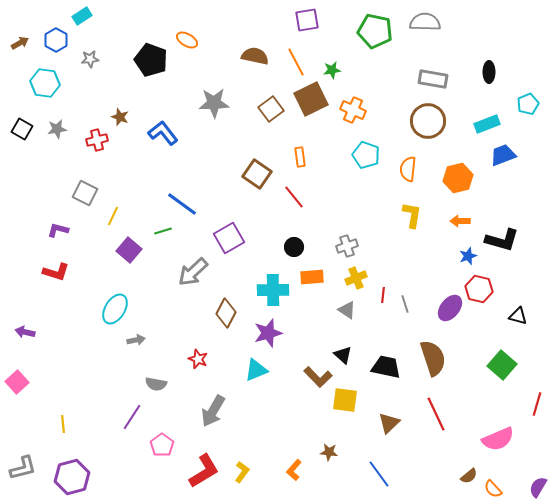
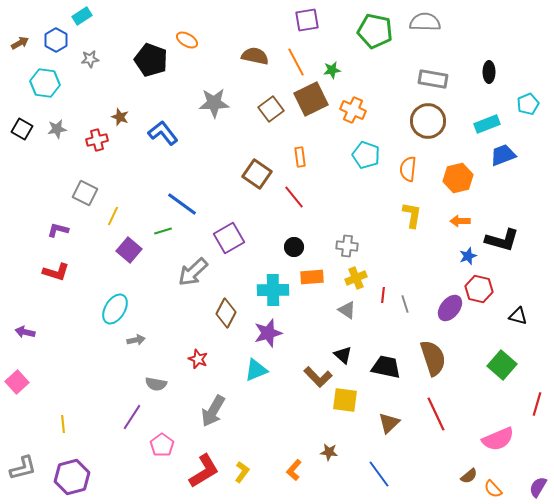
gray cross at (347, 246): rotated 25 degrees clockwise
